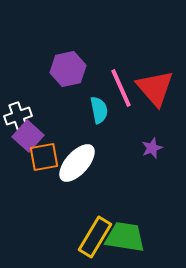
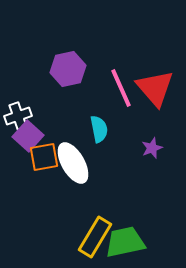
cyan semicircle: moved 19 px down
white ellipse: moved 4 px left; rotated 72 degrees counterclockwise
green trapezoid: moved 5 px down; rotated 21 degrees counterclockwise
